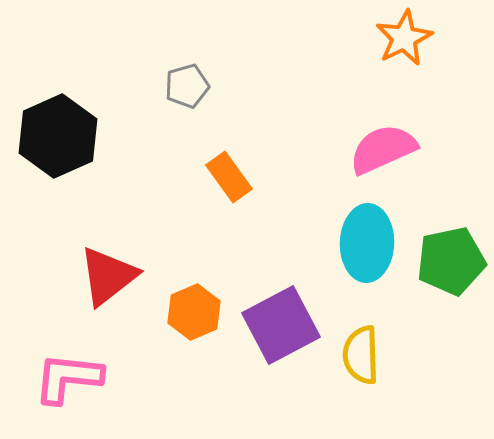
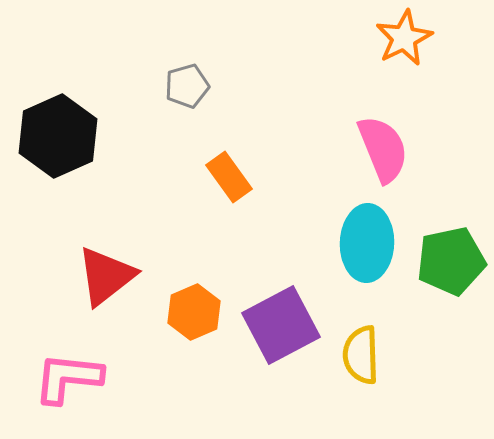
pink semicircle: rotated 92 degrees clockwise
red triangle: moved 2 px left
